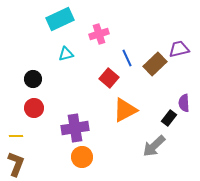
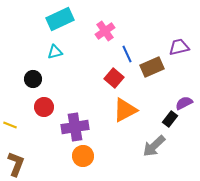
pink cross: moved 6 px right, 3 px up; rotated 18 degrees counterclockwise
purple trapezoid: moved 2 px up
cyan triangle: moved 11 px left, 2 px up
blue line: moved 4 px up
brown rectangle: moved 3 px left, 3 px down; rotated 20 degrees clockwise
red square: moved 5 px right
purple semicircle: rotated 66 degrees clockwise
red circle: moved 10 px right, 1 px up
black rectangle: moved 1 px right, 1 px down
purple cross: moved 1 px up
yellow line: moved 6 px left, 11 px up; rotated 24 degrees clockwise
orange circle: moved 1 px right, 1 px up
